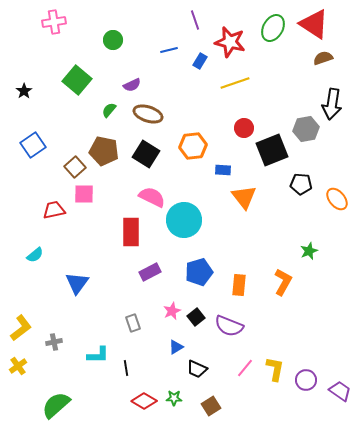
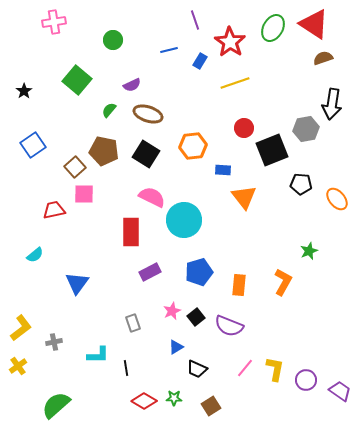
red star at (230, 42): rotated 20 degrees clockwise
